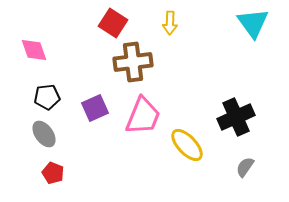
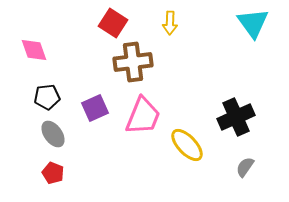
gray ellipse: moved 9 px right
